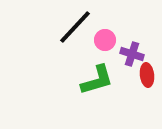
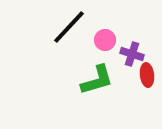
black line: moved 6 px left
